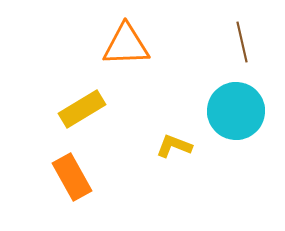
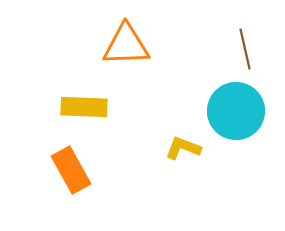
brown line: moved 3 px right, 7 px down
yellow rectangle: moved 2 px right, 2 px up; rotated 33 degrees clockwise
yellow L-shape: moved 9 px right, 2 px down
orange rectangle: moved 1 px left, 7 px up
